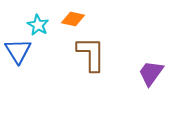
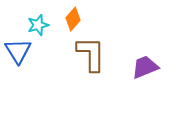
orange diamond: rotated 60 degrees counterclockwise
cyan star: rotated 25 degrees clockwise
purple trapezoid: moved 6 px left, 6 px up; rotated 32 degrees clockwise
